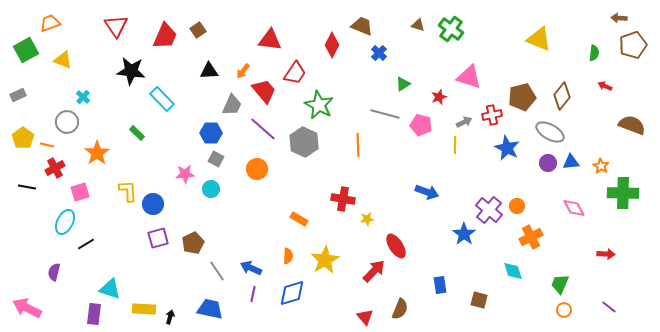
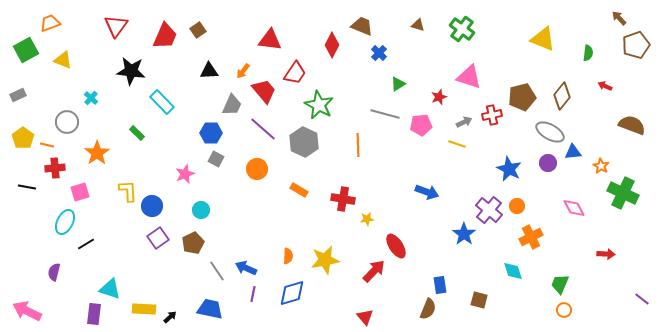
brown arrow at (619, 18): rotated 42 degrees clockwise
red triangle at (116, 26): rotated 10 degrees clockwise
green cross at (451, 29): moved 11 px right
yellow triangle at (539, 39): moved 4 px right
brown pentagon at (633, 45): moved 3 px right
green semicircle at (594, 53): moved 6 px left
green triangle at (403, 84): moved 5 px left
cyan cross at (83, 97): moved 8 px right, 1 px down
cyan rectangle at (162, 99): moved 3 px down
pink pentagon at (421, 125): rotated 20 degrees counterclockwise
yellow line at (455, 145): moved 2 px right, 1 px up; rotated 72 degrees counterclockwise
blue star at (507, 148): moved 2 px right, 21 px down
blue triangle at (571, 162): moved 2 px right, 10 px up
red cross at (55, 168): rotated 24 degrees clockwise
pink star at (185, 174): rotated 18 degrees counterclockwise
cyan circle at (211, 189): moved 10 px left, 21 px down
green cross at (623, 193): rotated 24 degrees clockwise
blue circle at (153, 204): moved 1 px left, 2 px down
orange rectangle at (299, 219): moved 29 px up
purple square at (158, 238): rotated 20 degrees counterclockwise
yellow star at (325, 260): rotated 20 degrees clockwise
blue arrow at (251, 268): moved 5 px left
purple line at (609, 307): moved 33 px right, 8 px up
pink arrow at (27, 308): moved 3 px down
brown semicircle at (400, 309): moved 28 px right
black arrow at (170, 317): rotated 32 degrees clockwise
